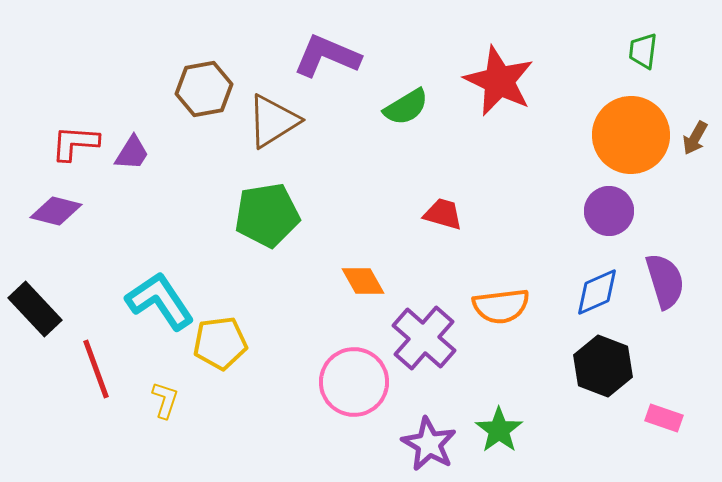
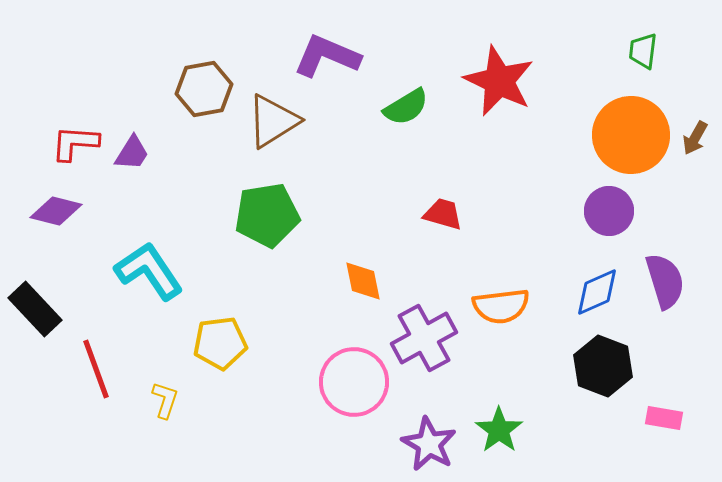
orange diamond: rotated 18 degrees clockwise
cyan L-shape: moved 11 px left, 30 px up
purple cross: rotated 20 degrees clockwise
pink rectangle: rotated 9 degrees counterclockwise
